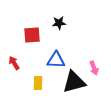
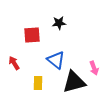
blue triangle: rotated 36 degrees clockwise
